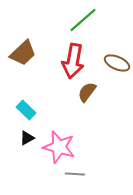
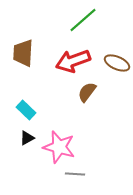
brown trapezoid: rotated 136 degrees clockwise
red arrow: rotated 60 degrees clockwise
